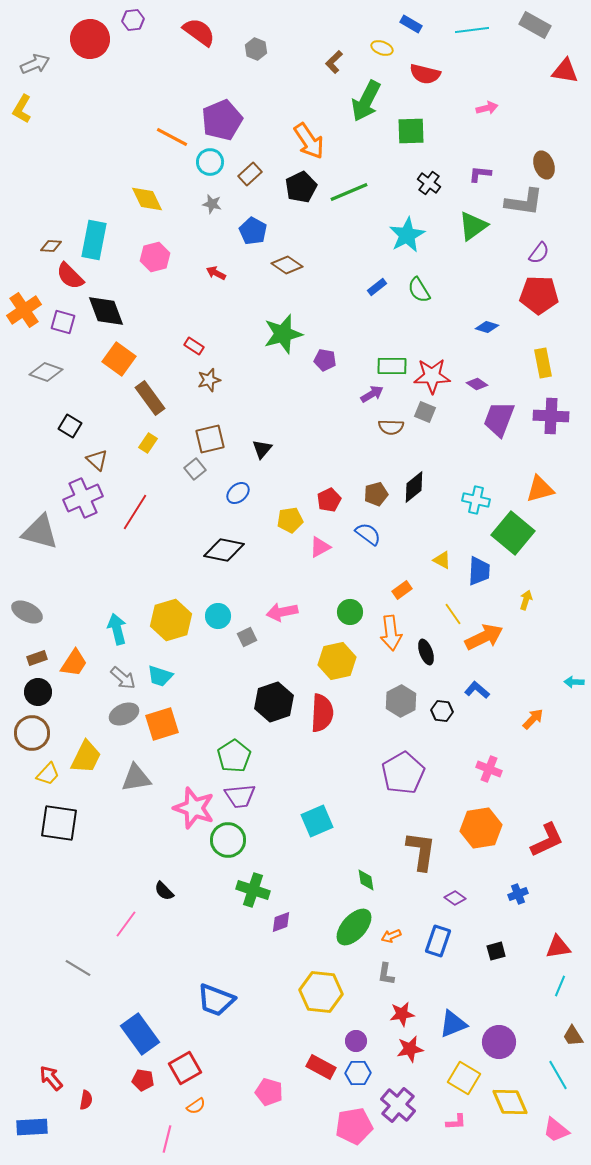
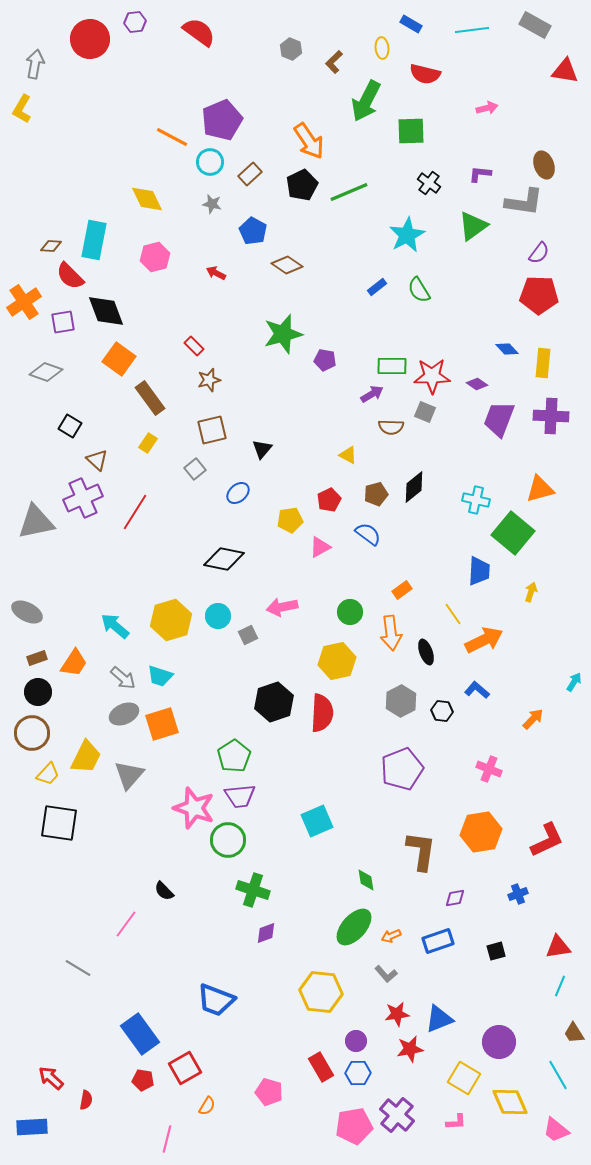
purple hexagon at (133, 20): moved 2 px right, 2 px down
yellow ellipse at (382, 48): rotated 65 degrees clockwise
gray hexagon at (256, 49): moved 35 px right
gray arrow at (35, 64): rotated 56 degrees counterclockwise
black pentagon at (301, 187): moved 1 px right, 2 px up
orange cross at (24, 310): moved 8 px up
purple square at (63, 322): rotated 25 degrees counterclockwise
blue diamond at (487, 327): moved 20 px right, 22 px down; rotated 30 degrees clockwise
red rectangle at (194, 346): rotated 12 degrees clockwise
yellow rectangle at (543, 363): rotated 16 degrees clockwise
brown square at (210, 439): moved 2 px right, 9 px up
gray triangle at (40, 532): moved 4 px left, 10 px up; rotated 27 degrees counterclockwise
black diamond at (224, 550): moved 9 px down
yellow triangle at (442, 560): moved 94 px left, 105 px up
yellow arrow at (526, 600): moved 5 px right, 8 px up
pink arrow at (282, 612): moved 5 px up
cyan arrow at (117, 629): moved 2 px left, 3 px up; rotated 36 degrees counterclockwise
gray square at (247, 637): moved 1 px right, 2 px up
orange arrow at (484, 637): moved 3 px down
cyan arrow at (574, 682): rotated 120 degrees clockwise
purple pentagon at (403, 773): moved 1 px left, 4 px up; rotated 9 degrees clockwise
gray triangle at (136, 778): moved 7 px left, 3 px up; rotated 40 degrees counterclockwise
orange hexagon at (481, 828): moved 4 px down
purple diamond at (455, 898): rotated 45 degrees counterclockwise
purple diamond at (281, 922): moved 15 px left, 11 px down
blue rectangle at (438, 941): rotated 52 degrees clockwise
gray L-shape at (386, 974): rotated 50 degrees counterclockwise
red star at (402, 1014): moved 5 px left
blue triangle at (453, 1024): moved 14 px left, 5 px up
brown trapezoid at (573, 1036): moved 1 px right, 3 px up
red rectangle at (321, 1067): rotated 32 degrees clockwise
red arrow at (51, 1078): rotated 8 degrees counterclockwise
purple cross at (398, 1105): moved 1 px left, 10 px down
orange semicircle at (196, 1106): moved 11 px right; rotated 24 degrees counterclockwise
